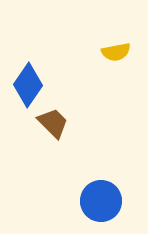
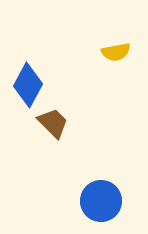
blue diamond: rotated 6 degrees counterclockwise
